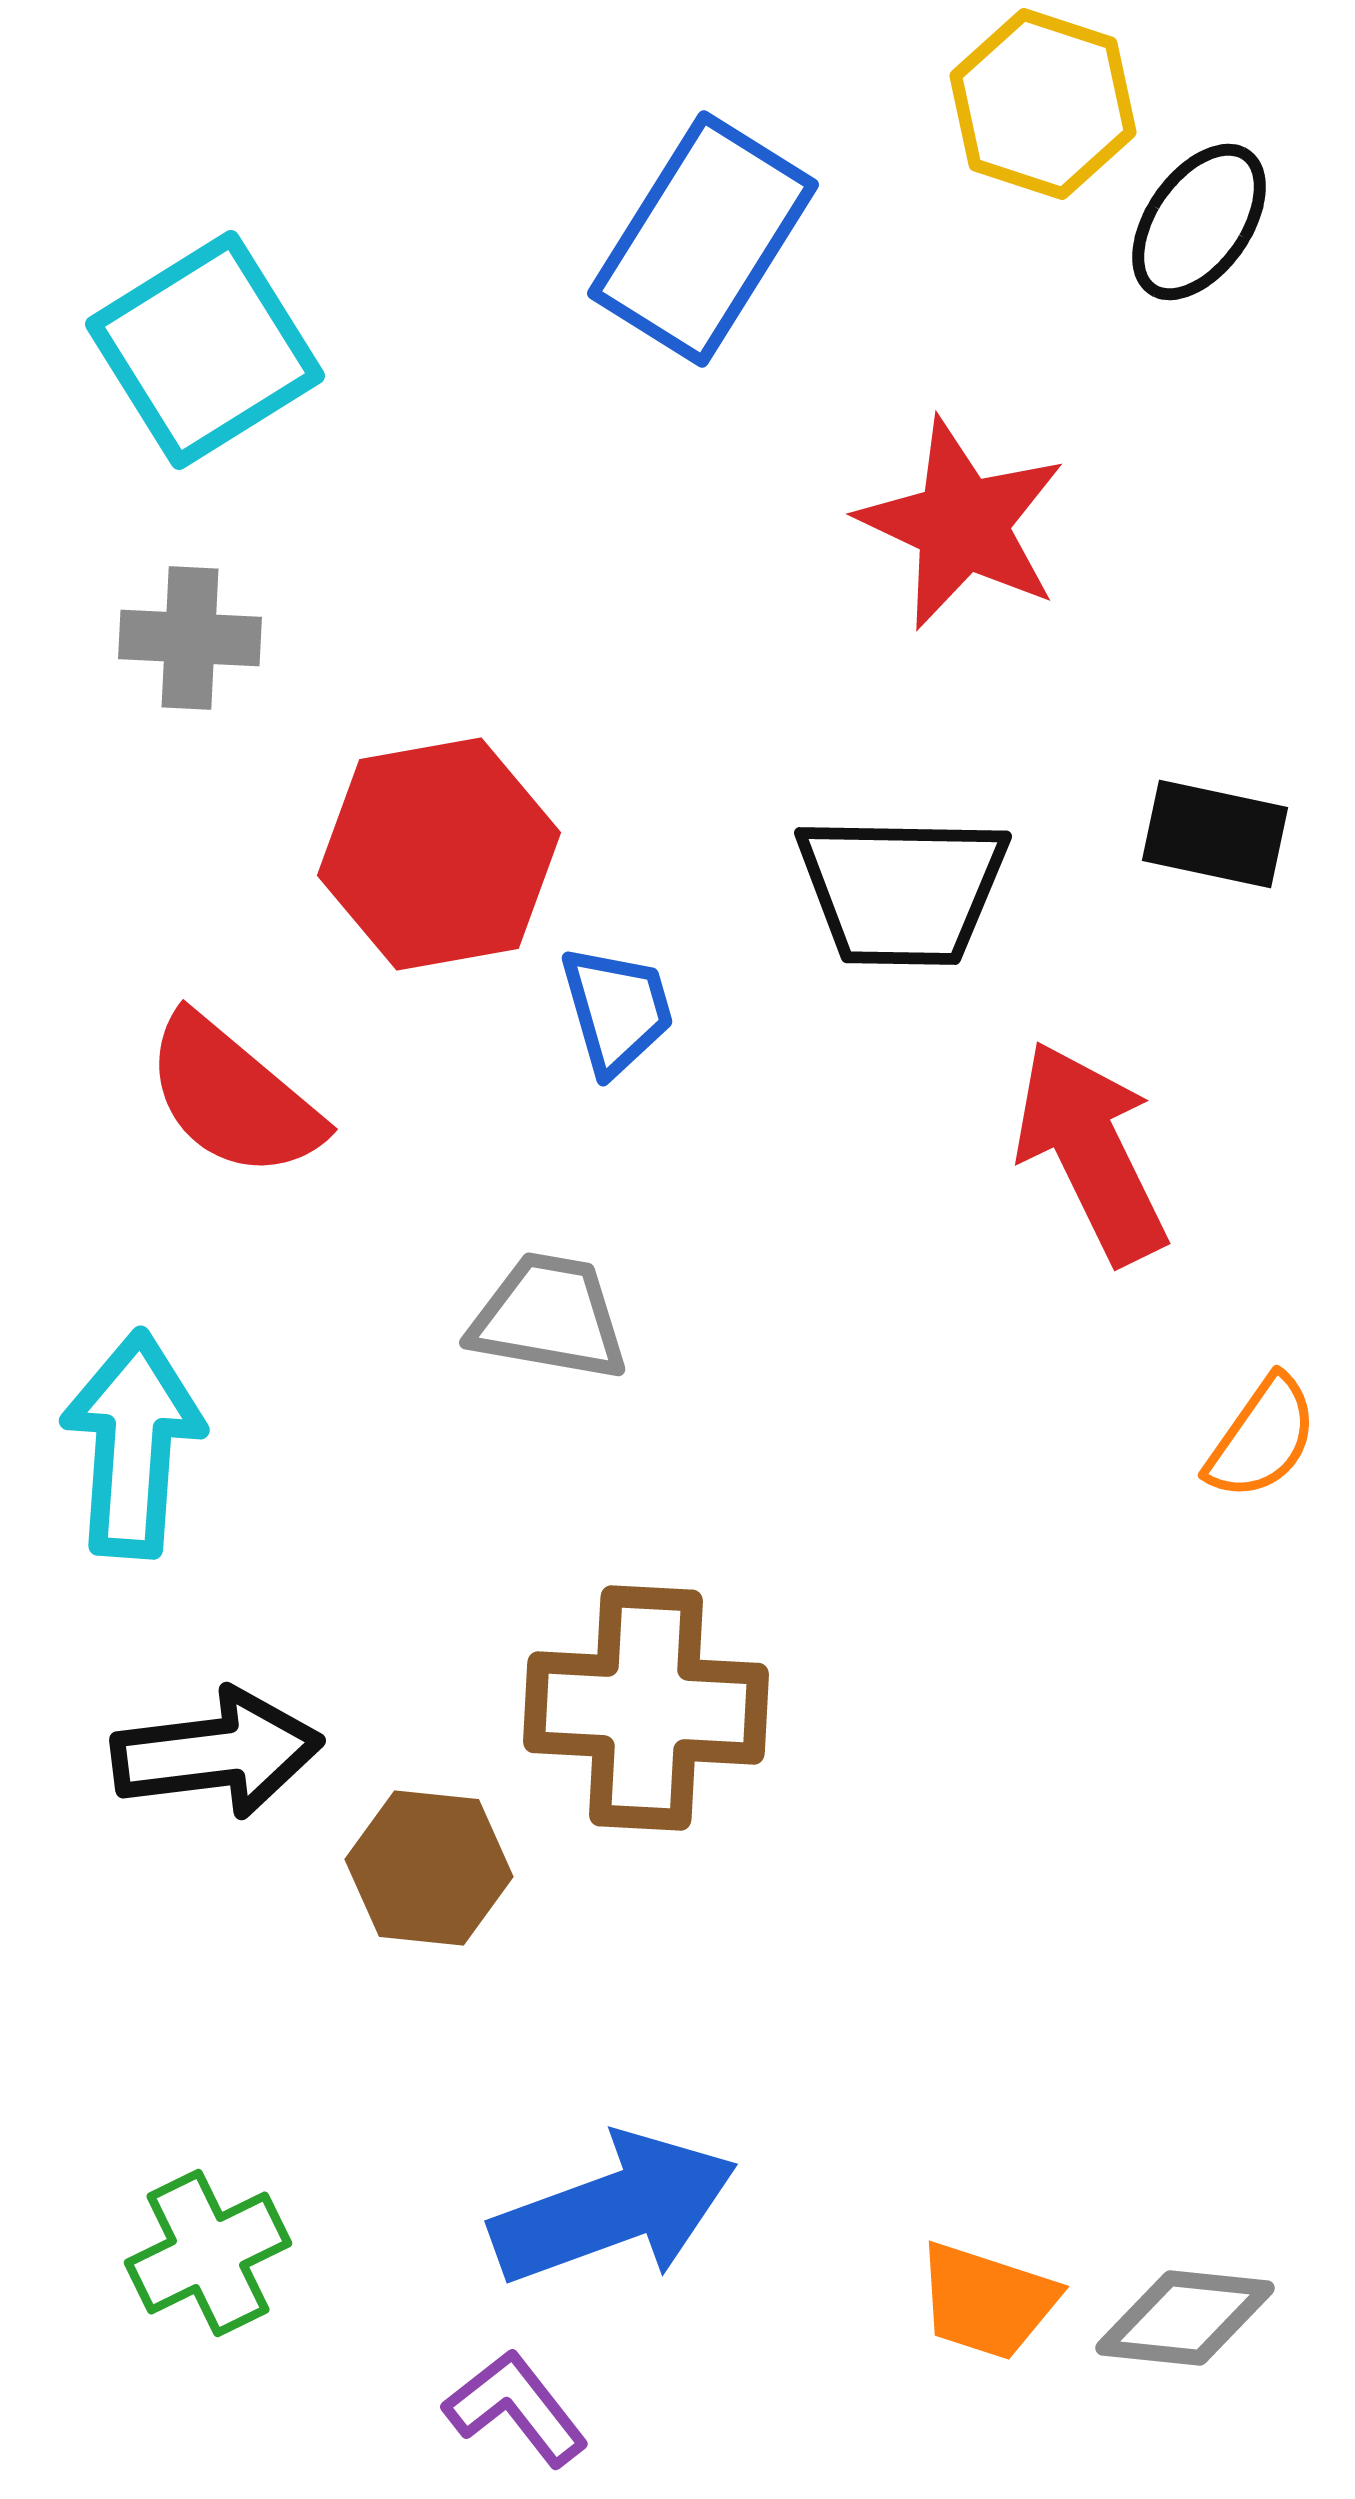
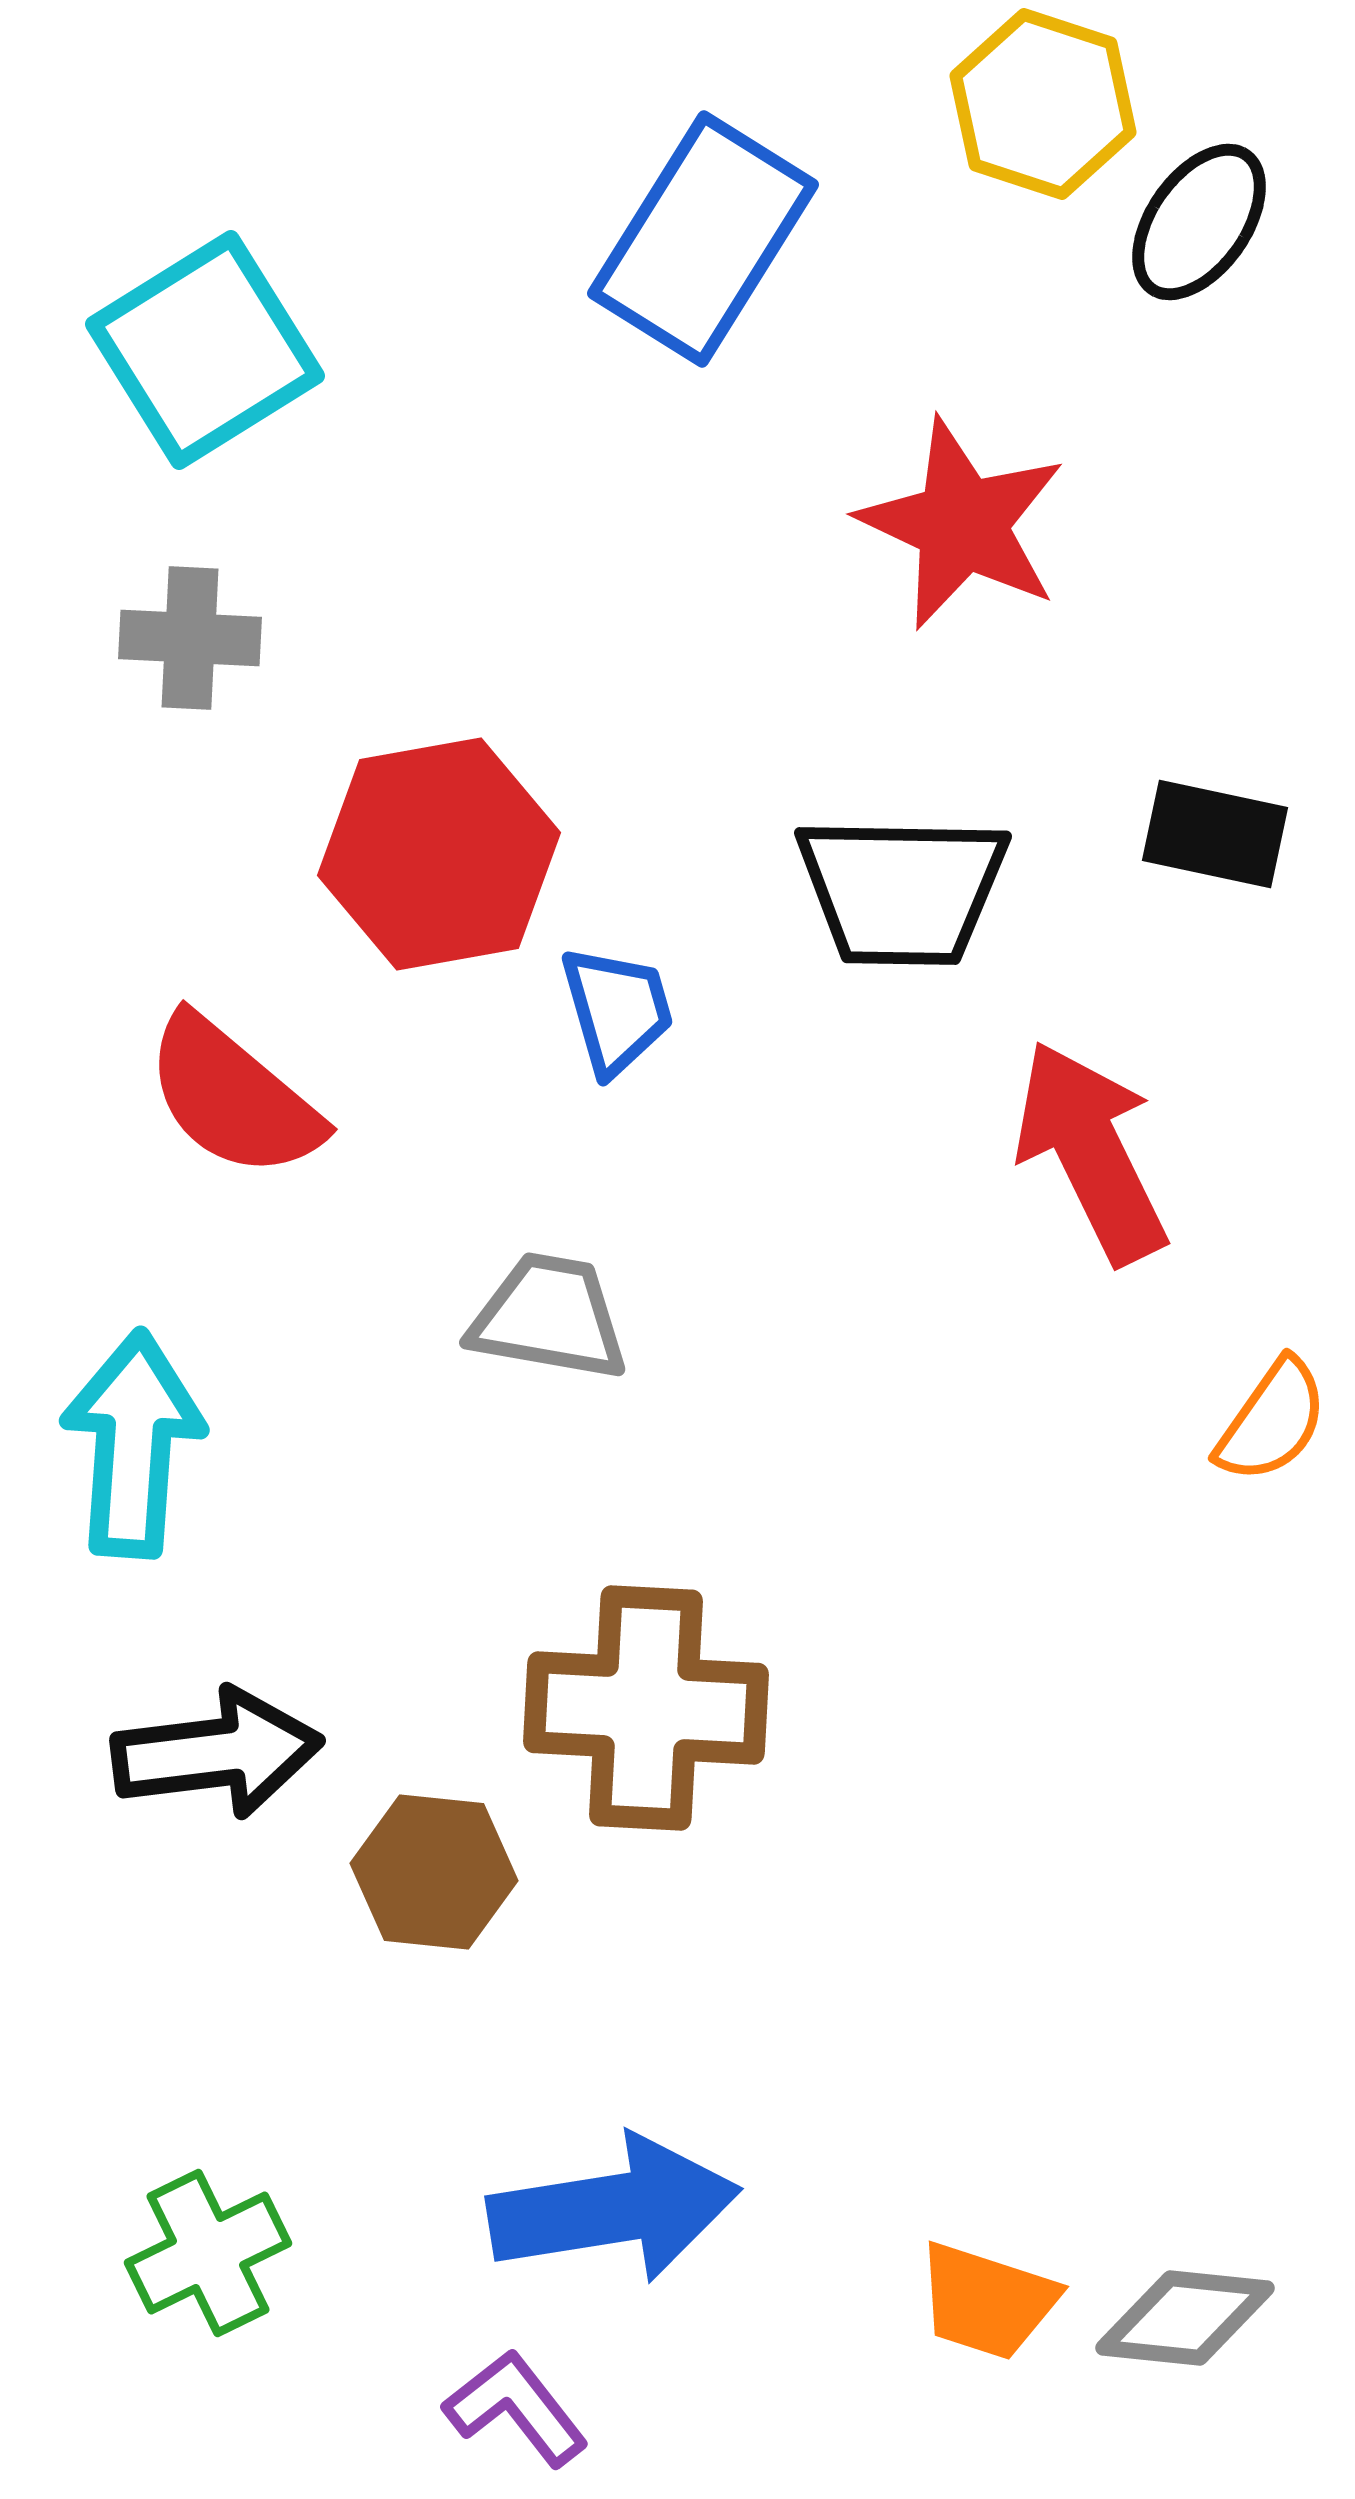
orange semicircle: moved 10 px right, 17 px up
brown hexagon: moved 5 px right, 4 px down
blue arrow: rotated 11 degrees clockwise
